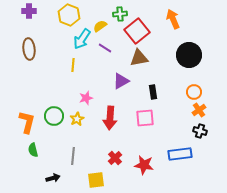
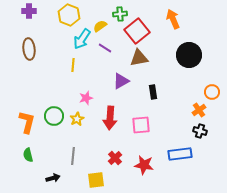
orange circle: moved 18 px right
pink square: moved 4 px left, 7 px down
green semicircle: moved 5 px left, 5 px down
